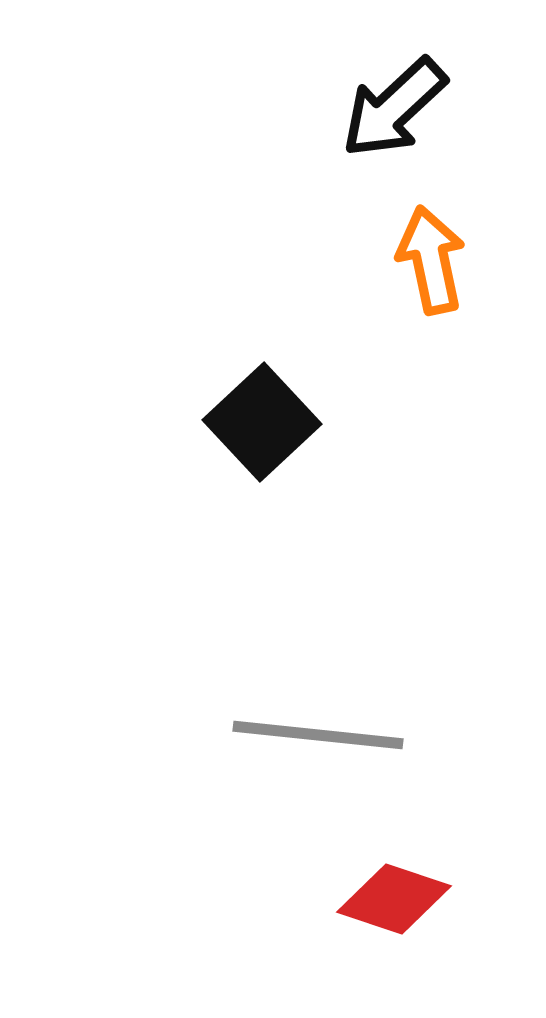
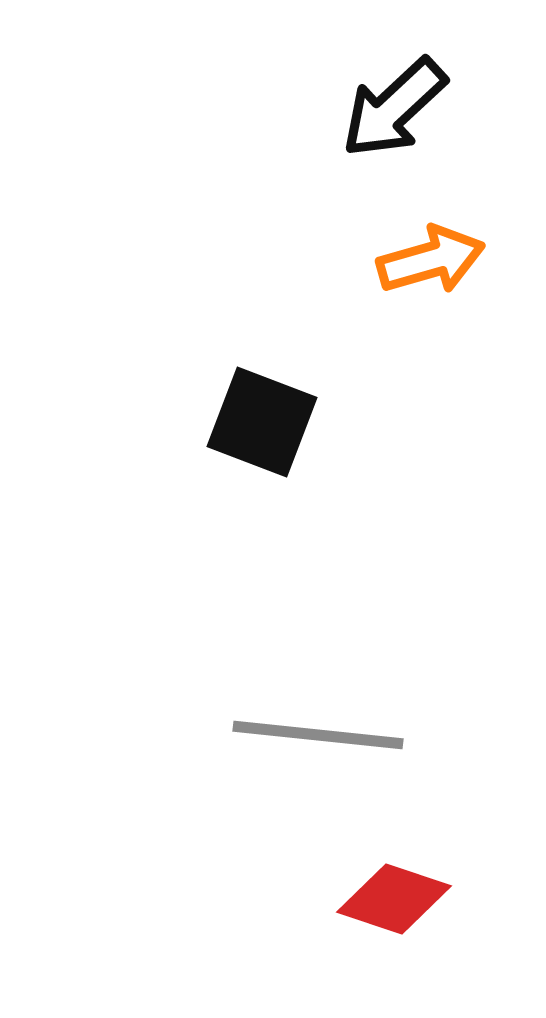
orange arrow: rotated 86 degrees clockwise
black square: rotated 26 degrees counterclockwise
